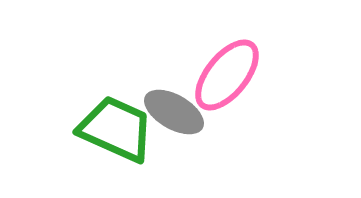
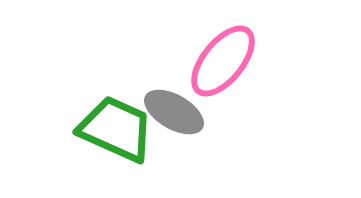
pink ellipse: moved 4 px left, 14 px up
